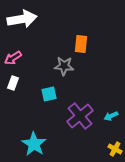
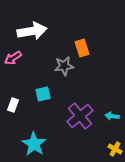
white arrow: moved 10 px right, 12 px down
orange rectangle: moved 1 px right, 4 px down; rotated 24 degrees counterclockwise
gray star: rotated 12 degrees counterclockwise
white rectangle: moved 22 px down
cyan square: moved 6 px left
cyan arrow: moved 1 px right; rotated 32 degrees clockwise
